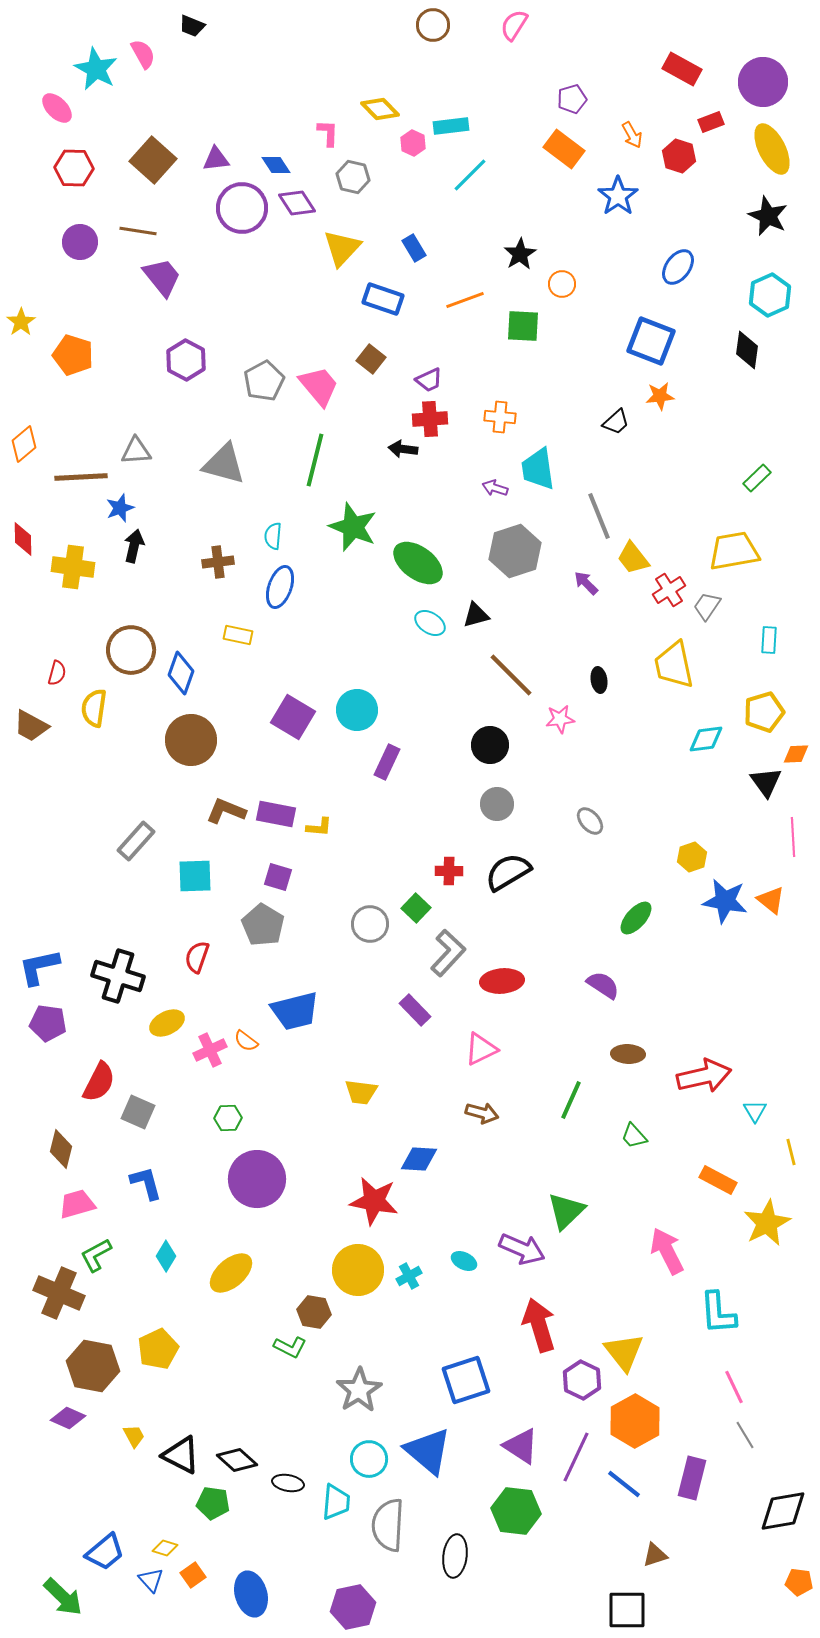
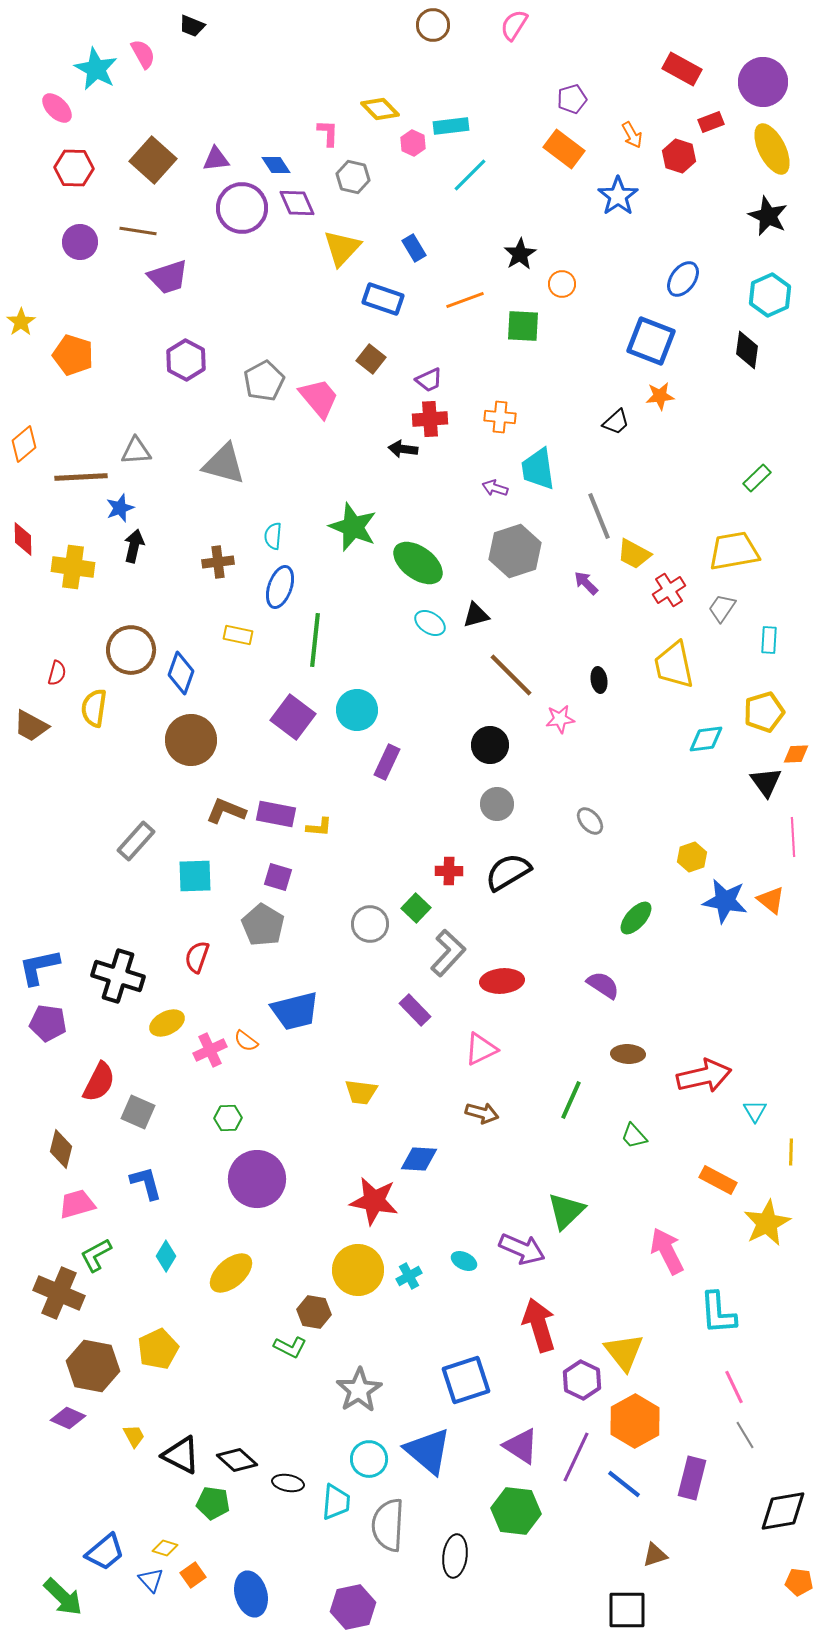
purple diamond at (297, 203): rotated 9 degrees clockwise
blue ellipse at (678, 267): moved 5 px right, 12 px down
purple trapezoid at (162, 277): moved 6 px right; rotated 111 degrees clockwise
pink trapezoid at (319, 386): moved 12 px down
green line at (315, 460): moved 180 px down; rotated 8 degrees counterclockwise
yellow trapezoid at (633, 558): moved 1 px right, 4 px up; rotated 24 degrees counterclockwise
gray trapezoid at (707, 606): moved 15 px right, 2 px down
purple square at (293, 717): rotated 6 degrees clockwise
yellow line at (791, 1152): rotated 16 degrees clockwise
